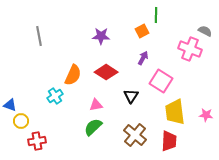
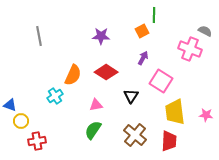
green line: moved 2 px left
green semicircle: moved 3 px down; rotated 12 degrees counterclockwise
